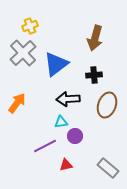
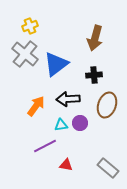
gray cross: moved 2 px right, 1 px down; rotated 8 degrees counterclockwise
orange arrow: moved 19 px right, 3 px down
cyan triangle: moved 3 px down
purple circle: moved 5 px right, 13 px up
red triangle: rotated 24 degrees clockwise
